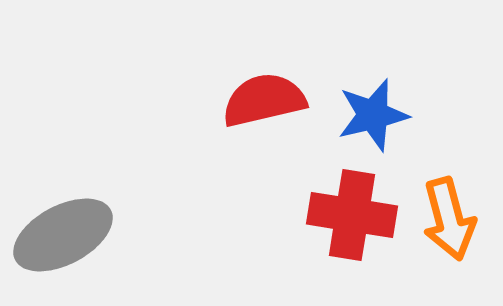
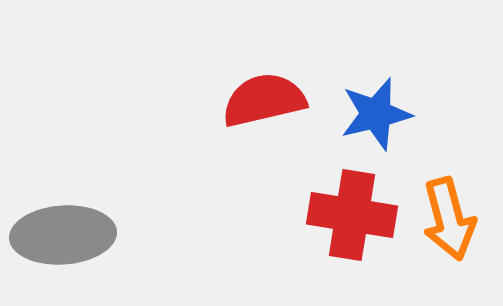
blue star: moved 3 px right, 1 px up
gray ellipse: rotated 24 degrees clockwise
